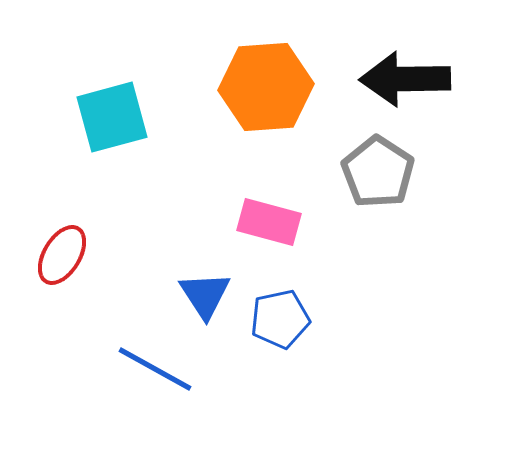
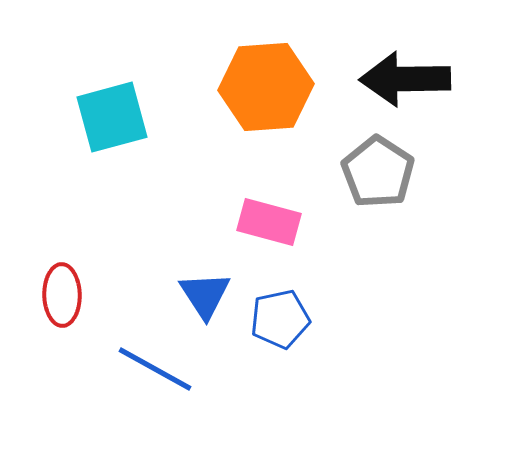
red ellipse: moved 40 px down; rotated 32 degrees counterclockwise
